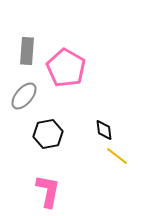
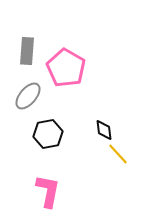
gray ellipse: moved 4 px right
yellow line: moved 1 px right, 2 px up; rotated 10 degrees clockwise
